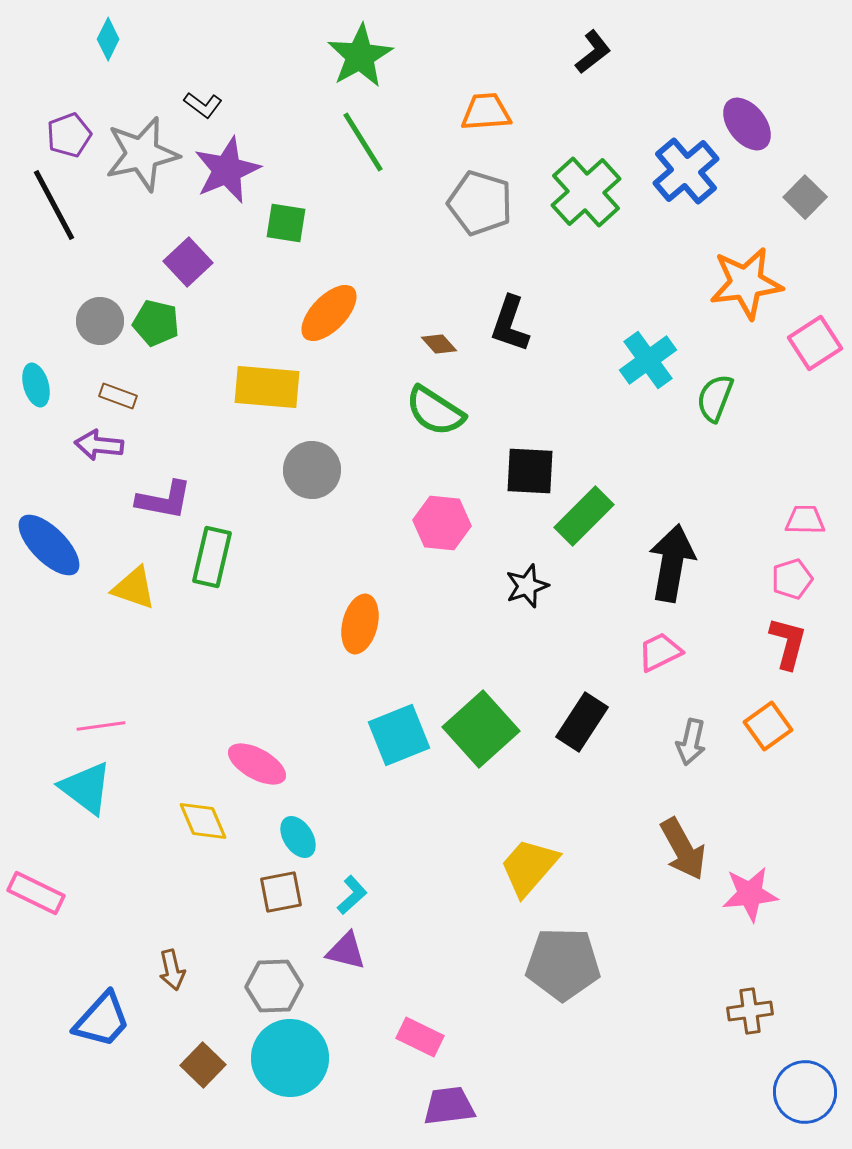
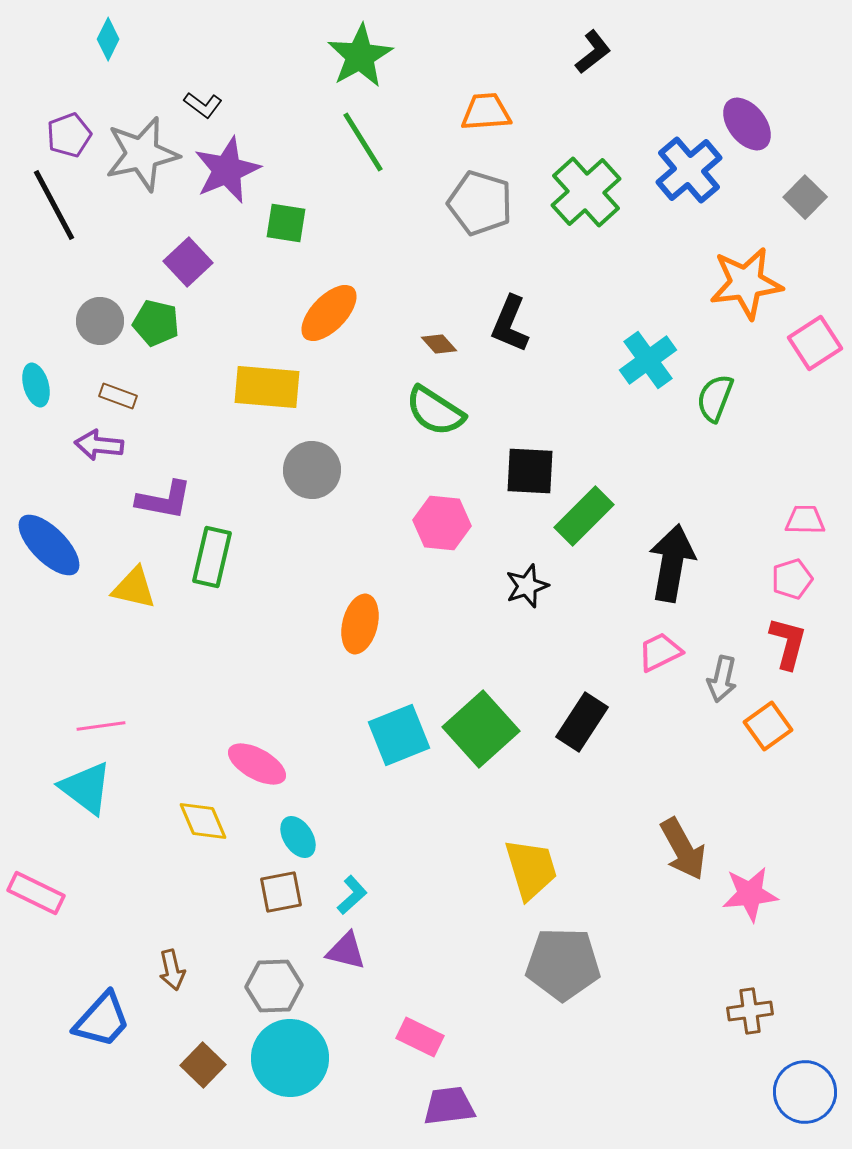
blue cross at (686, 171): moved 3 px right, 1 px up
black L-shape at (510, 324): rotated 4 degrees clockwise
yellow triangle at (134, 588): rotated 6 degrees counterclockwise
gray arrow at (691, 742): moved 31 px right, 63 px up
yellow trapezoid at (529, 867): moved 2 px right, 2 px down; rotated 122 degrees clockwise
